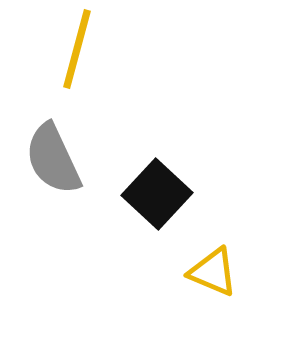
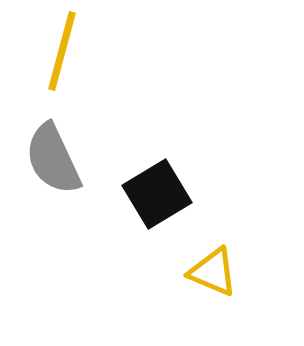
yellow line: moved 15 px left, 2 px down
black square: rotated 16 degrees clockwise
